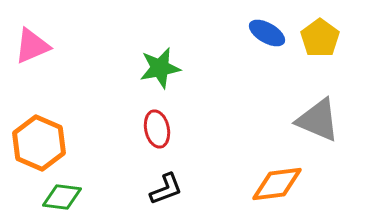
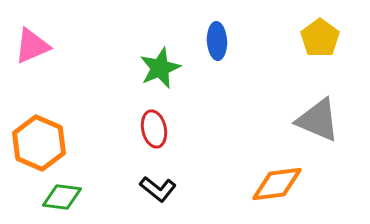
blue ellipse: moved 50 px left, 8 px down; rotated 57 degrees clockwise
green star: rotated 12 degrees counterclockwise
red ellipse: moved 3 px left
black L-shape: moved 8 px left; rotated 60 degrees clockwise
